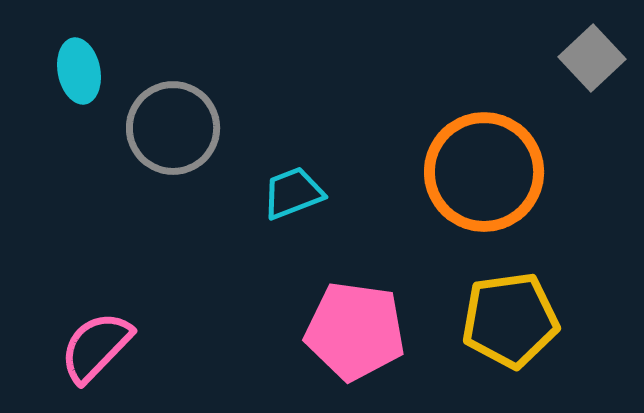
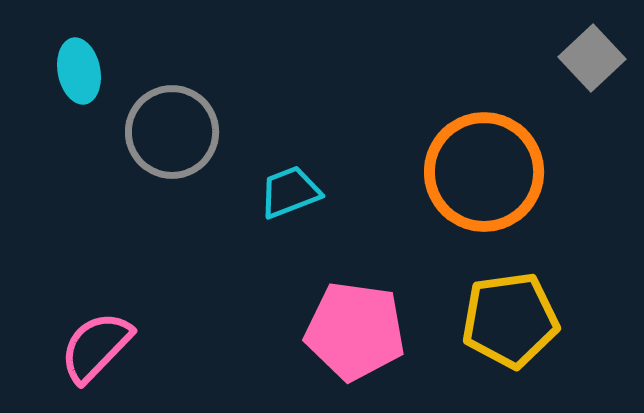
gray circle: moved 1 px left, 4 px down
cyan trapezoid: moved 3 px left, 1 px up
